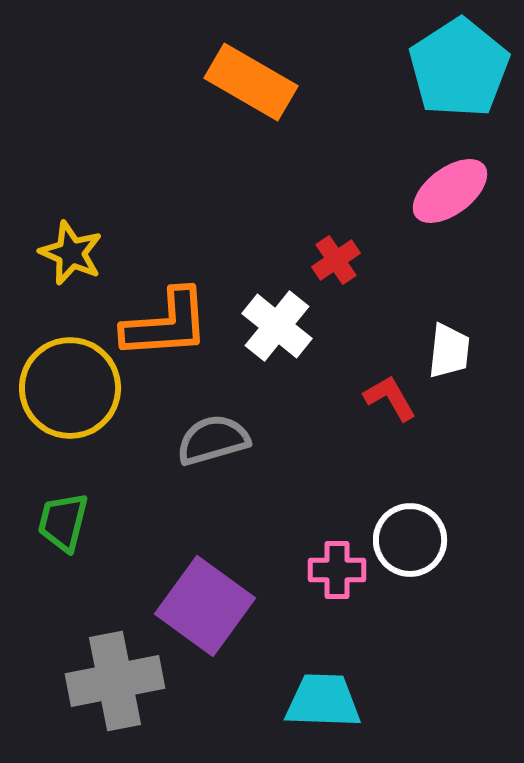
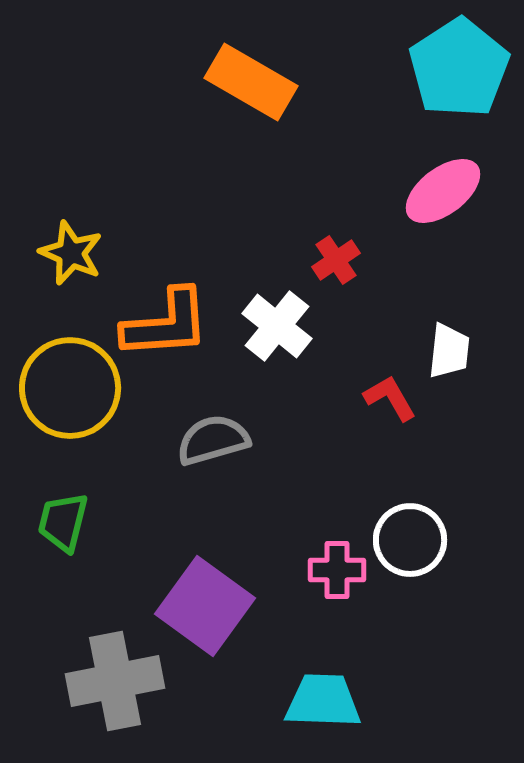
pink ellipse: moved 7 px left
